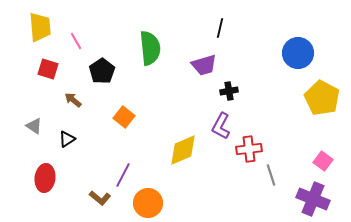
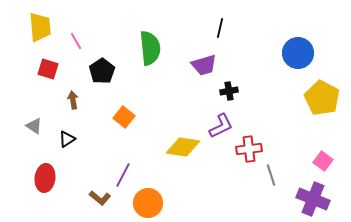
brown arrow: rotated 42 degrees clockwise
purple L-shape: rotated 144 degrees counterclockwise
yellow diamond: moved 3 px up; rotated 32 degrees clockwise
